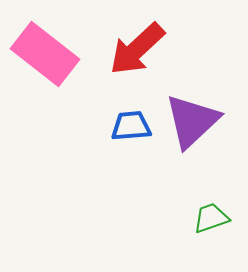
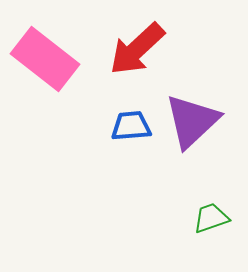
pink rectangle: moved 5 px down
